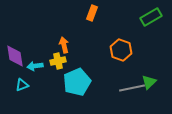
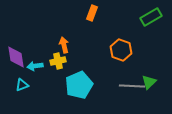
purple diamond: moved 1 px right, 1 px down
cyan pentagon: moved 2 px right, 3 px down
gray line: moved 2 px up; rotated 15 degrees clockwise
